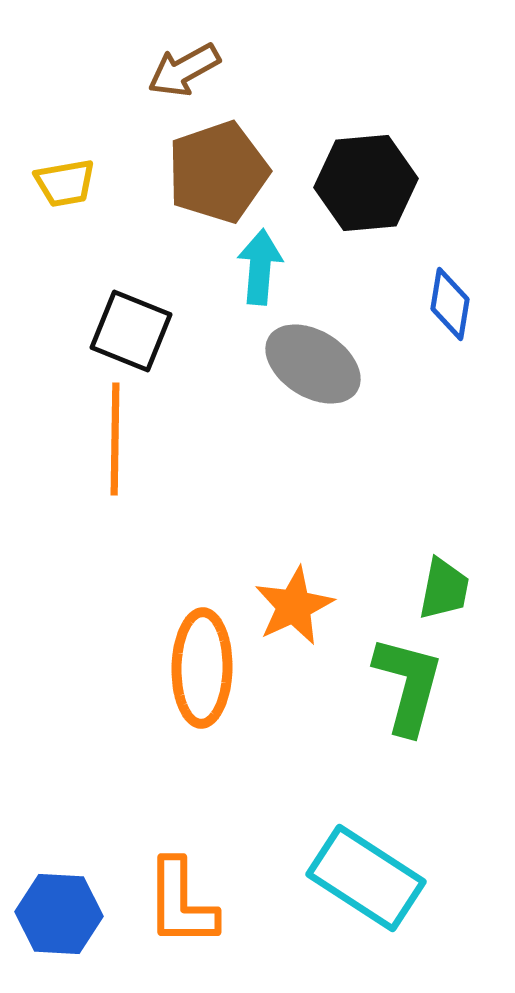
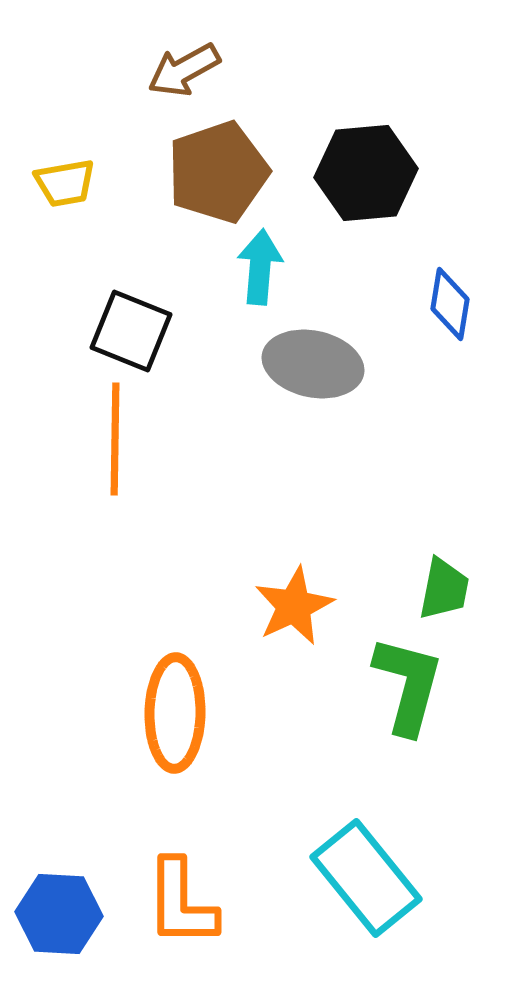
black hexagon: moved 10 px up
gray ellipse: rotated 20 degrees counterclockwise
orange ellipse: moved 27 px left, 45 px down
cyan rectangle: rotated 18 degrees clockwise
